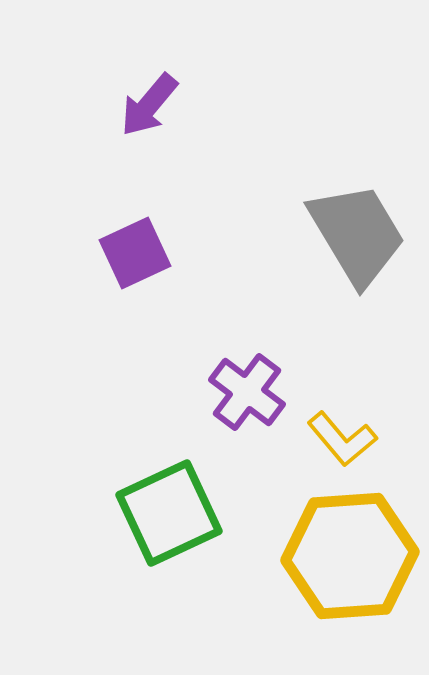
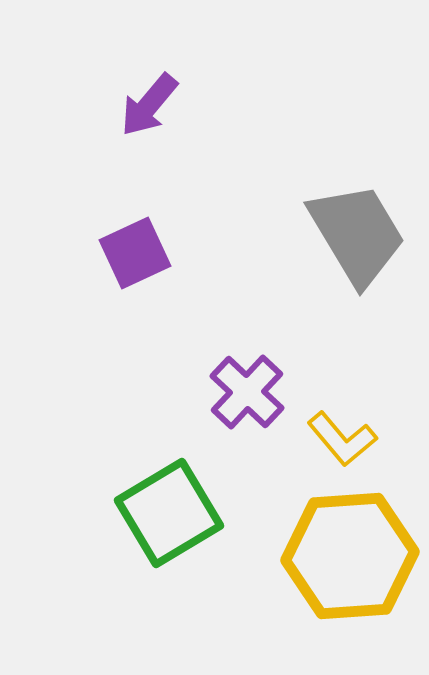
purple cross: rotated 6 degrees clockwise
green square: rotated 6 degrees counterclockwise
